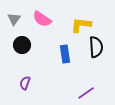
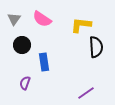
blue rectangle: moved 21 px left, 8 px down
